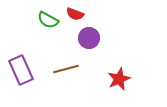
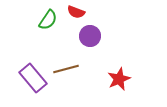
red semicircle: moved 1 px right, 2 px up
green semicircle: rotated 85 degrees counterclockwise
purple circle: moved 1 px right, 2 px up
purple rectangle: moved 12 px right, 8 px down; rotated 16 degrees counterclockwise
